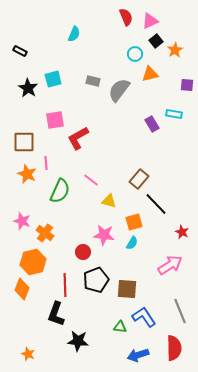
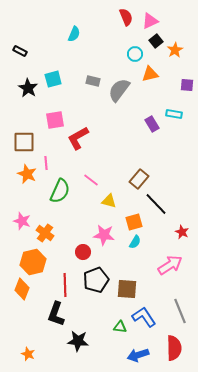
cyan semicircle at (132, 243): moved 3 px right, 1 px up
